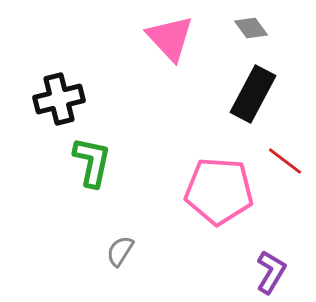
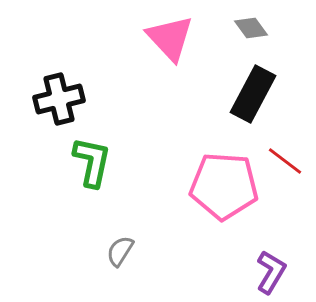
pink pentagon: moved 5 px right, 5 px up
